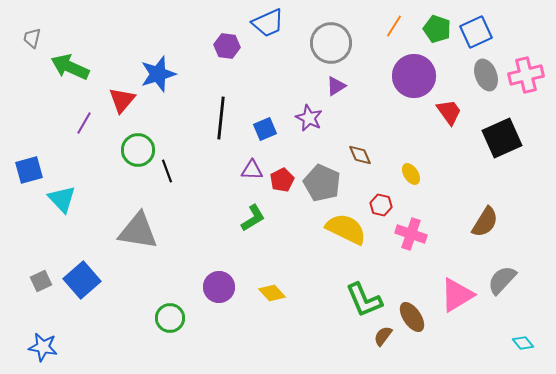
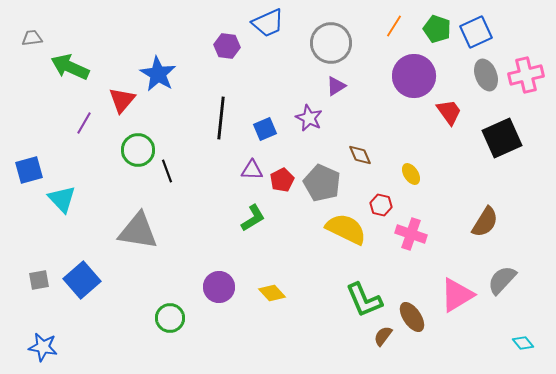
gray trapezoid at (32, 38): rotated 70 degrees clockwise
blue star at (158, 74): rotated 24 degrees counterclockwise
gray square at (41, 281): moved 2 px left, 1 px up; rotated 15 degrees clockwise
